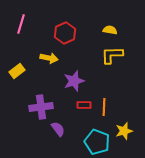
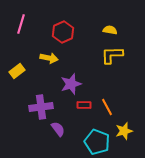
red hexagon: moved 2 px left, 1 px up
purple star: moved 3 px left, 3 px down
orange line: moved 3 px right; rotated 30 degrees counterclockwise
